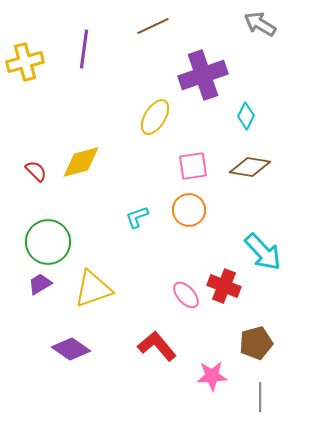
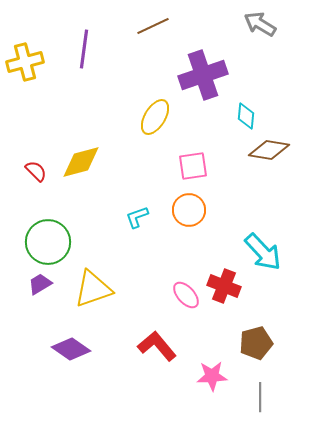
cyan diamond: rotated 20 degrees counterclockwise
brown diamond: moved 19 px right, 17 px up
